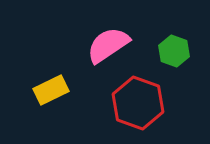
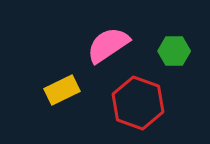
green hexagon: rotated 20 degrees counterclockwise
yellow rectangle: moved 11 px right
